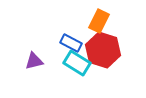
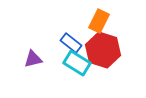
blue rectangle: rotated 10 degrees clockwise
purple triangle: moved 1 px left, 2 px up
